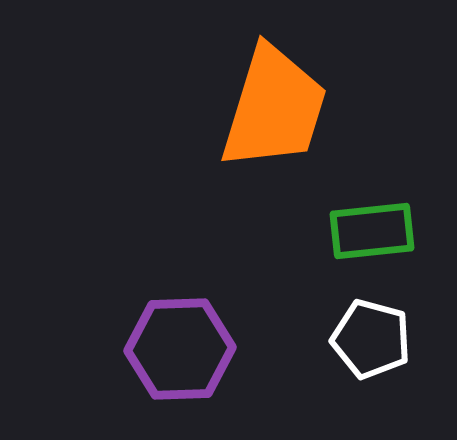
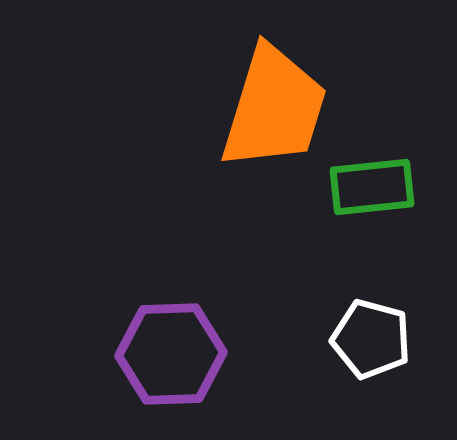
green rectangle: moved 44 px up
purple hexagon: moved 9 px left, 5 px down
